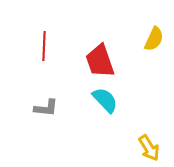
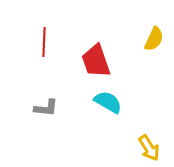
red line: moved 4 px up
red trapezoid: moved 4 px left
cyan semicircle: moved 3 px right, 2 px down; rotated 16 degrees counterclockwise
